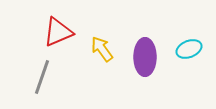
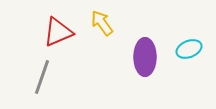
yellow arrow: moved 26 px up
